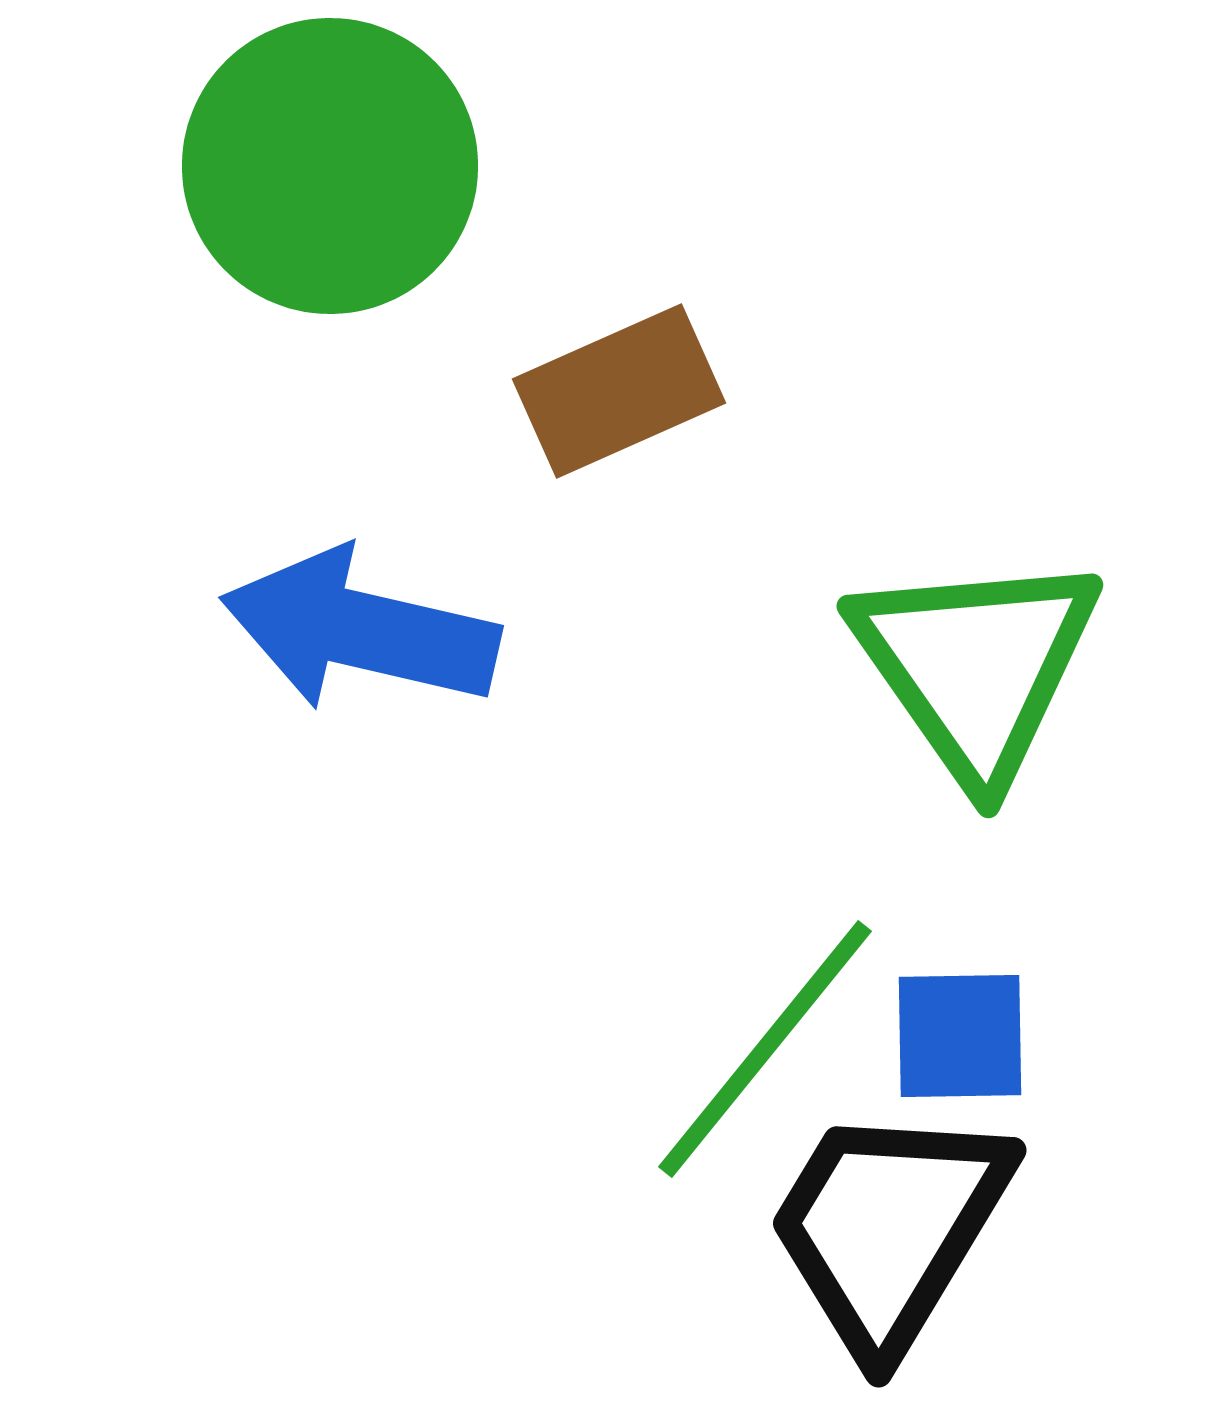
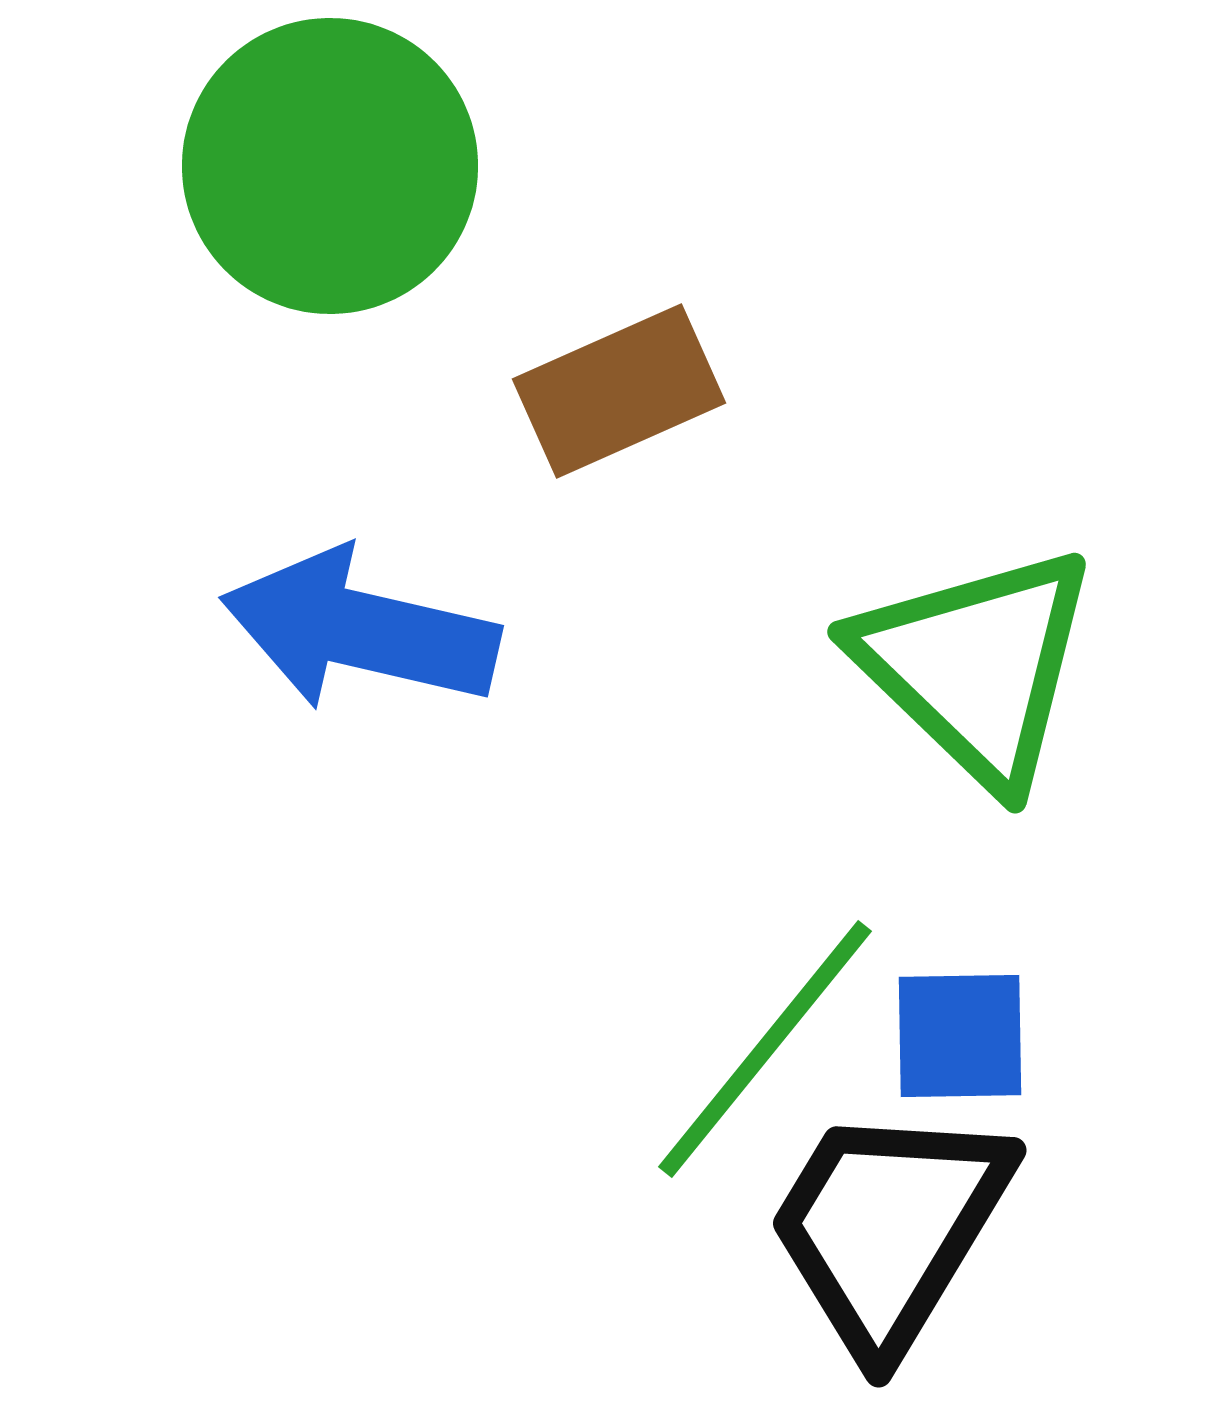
green triangle: rotated 11 degrees counterclockwise
